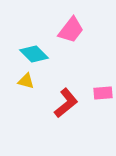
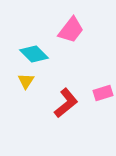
yellow triangle: rotated 48 degrees clockwise
pink rectangle: rotated 12 degrees counterclockwise
